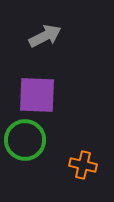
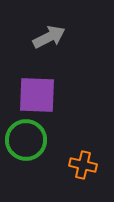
gray arrow: moved 4 px right, 1 px down
green circle: moved 1 px right
